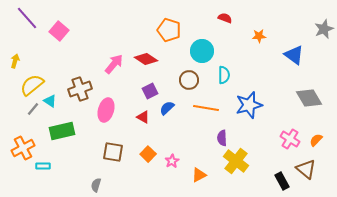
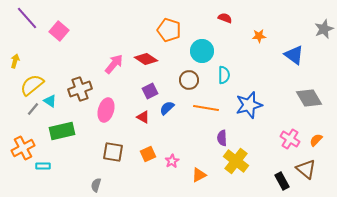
orange square: rotated 21 degrees clockwise
